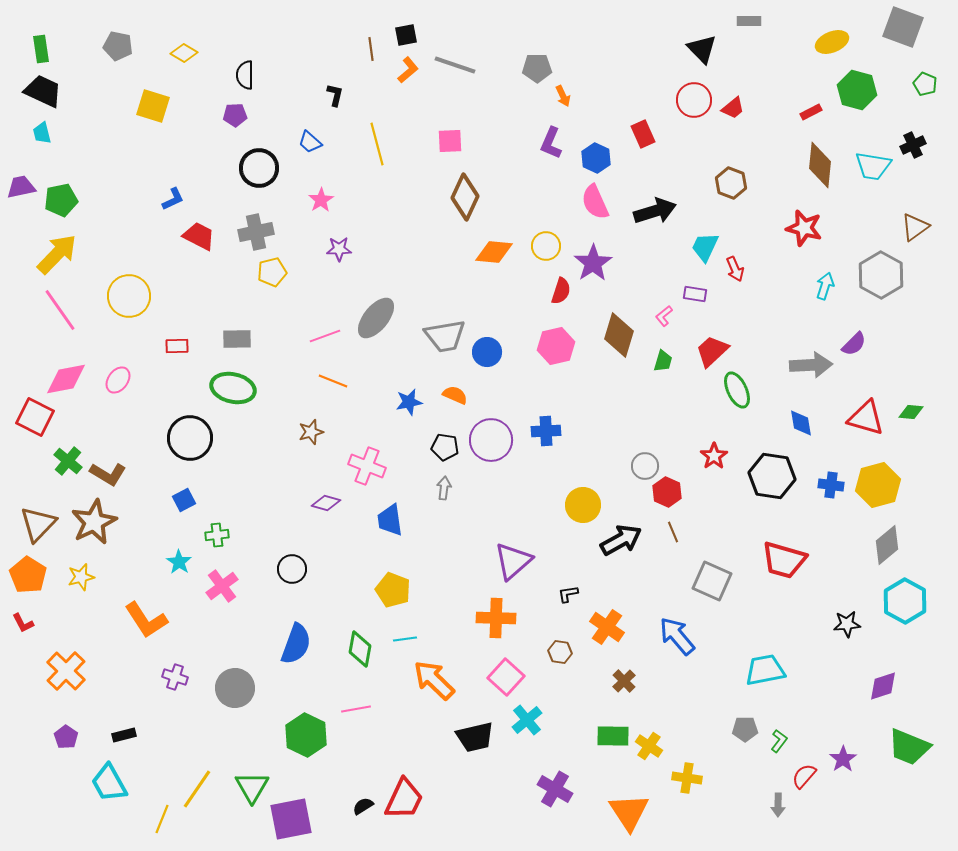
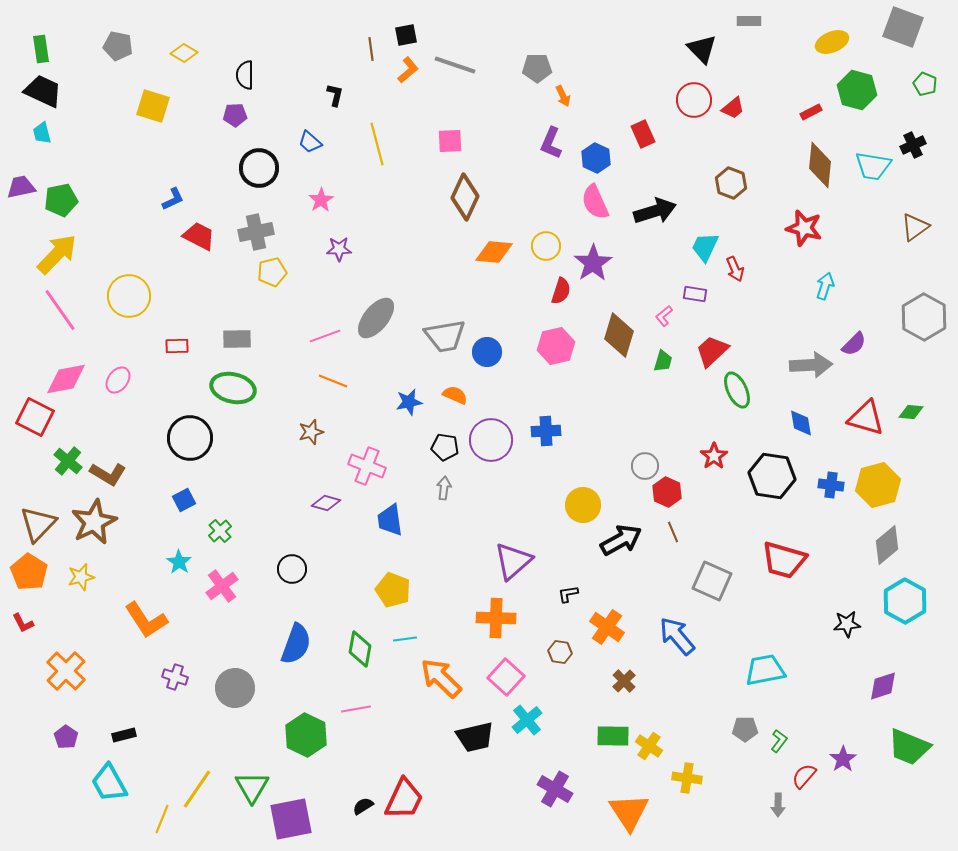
gray hexagon at (881, 275): moved 43 px right, 42 px down
green cross at (217, 535): moved 3 px right, 4 px up; rotated 35 degrees counterclockwise
orange pentagon at (28, 575): moved 1 px right, 3 px up
orange arrow at (434, 680): moved 7 px right, 2 px up
